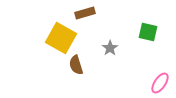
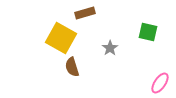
brown semicircle: moved 4 px left, 2 px down
